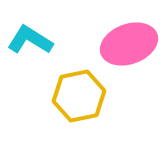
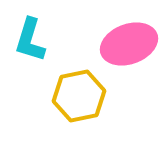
cyan L-shape: rotated 105 degrees counterclockwise
